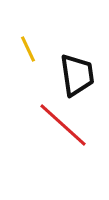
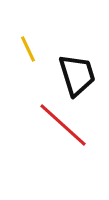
black trapezoid: rotated 9 degrees counterclockwise
